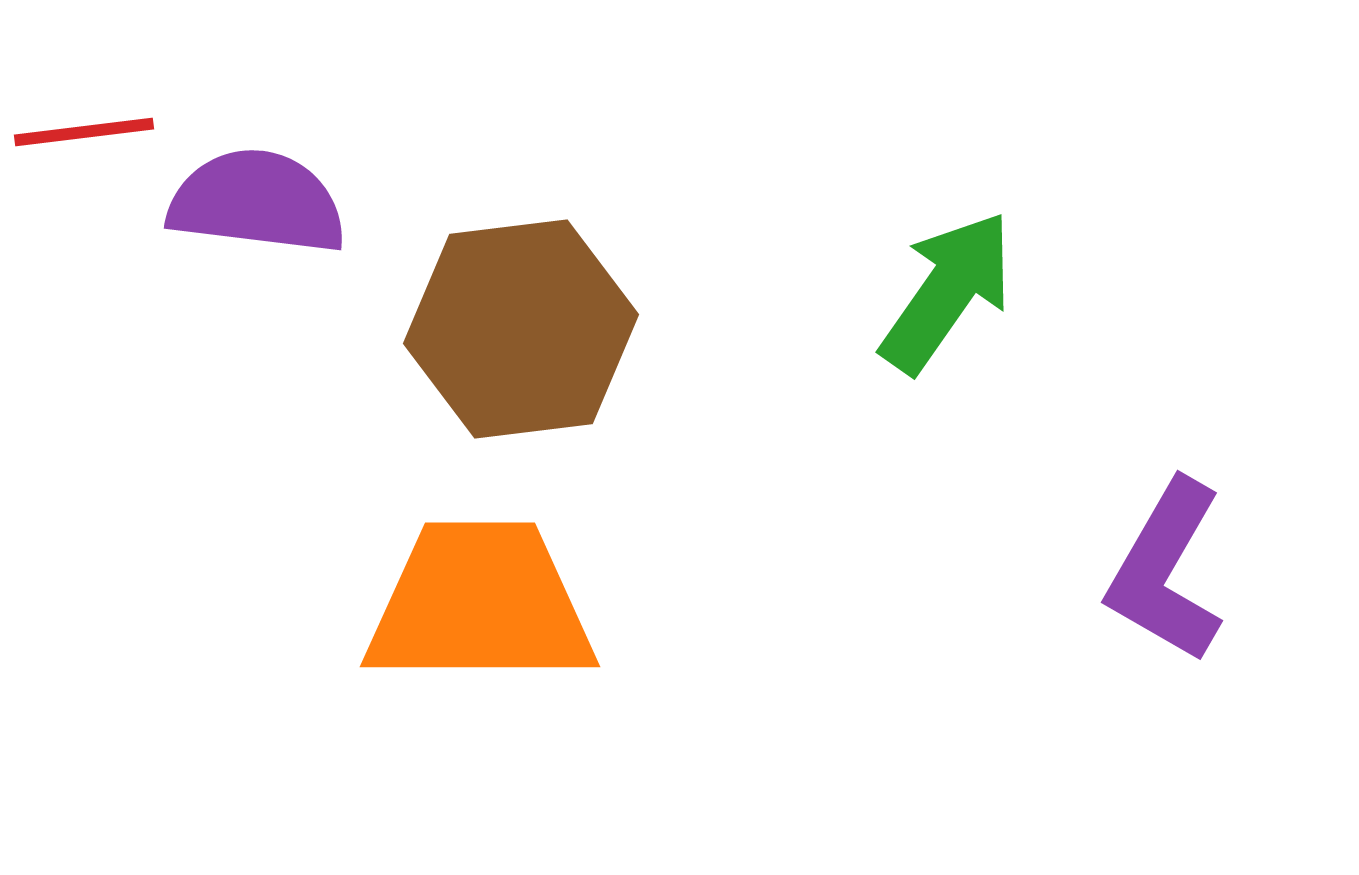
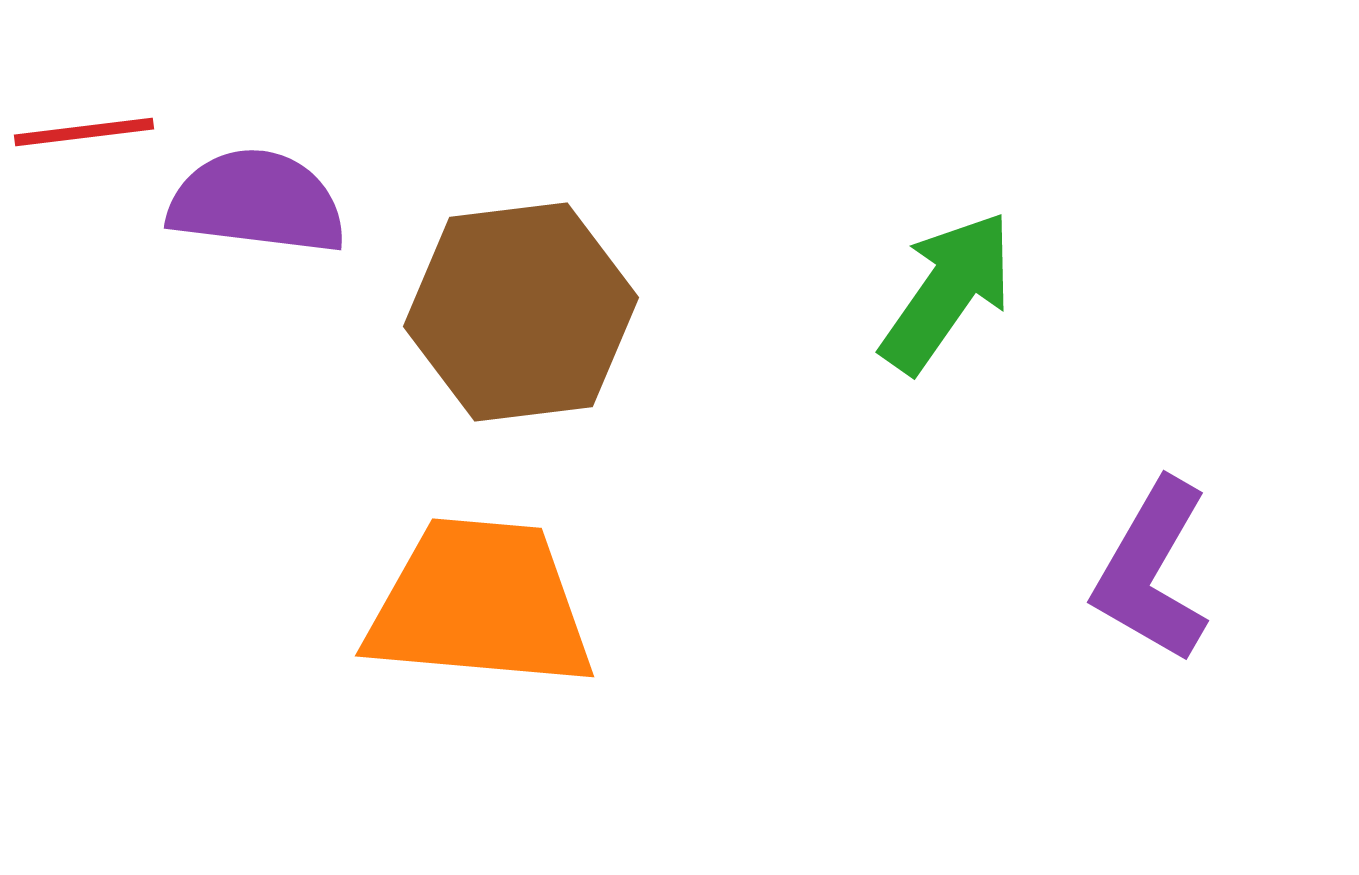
brown hexagon: moved 17 px up
purple L-shape: moved 14 px left
orange trapezoid: rotated 5 degrees clockwise
